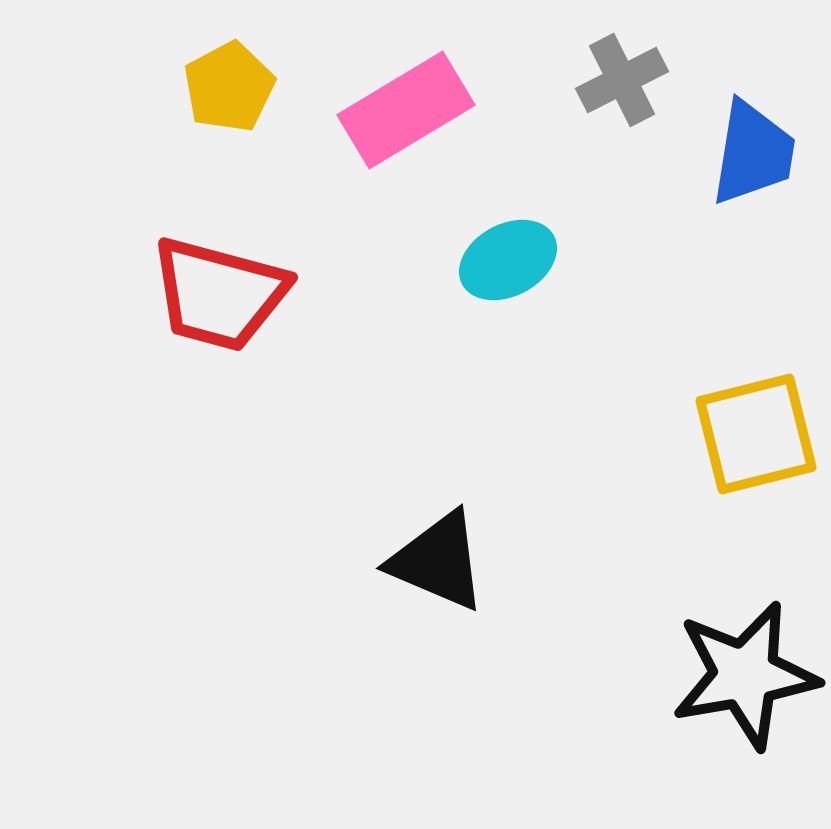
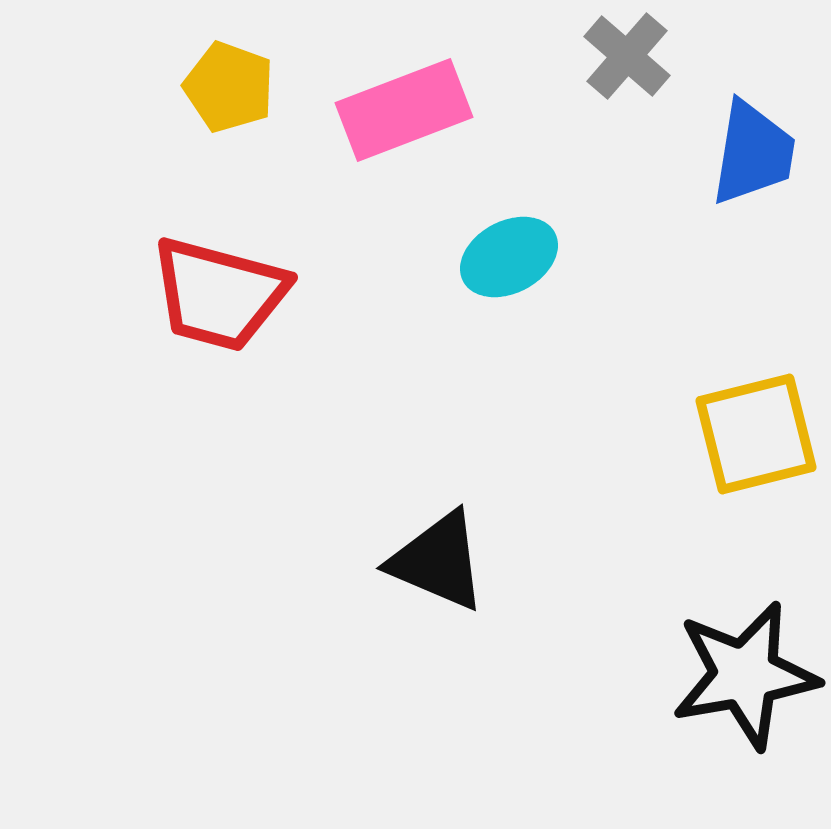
gray cross: moved 5 px right, 24 px up; rotated 22 degrees counterclockwise
yellow pentagon: rotated 24 degrees counterclockwise
pink rectangle: moved 2 px left; rotated 10 degrees clockwise
cyan ellipse: moved 1 px right, 3 px up
